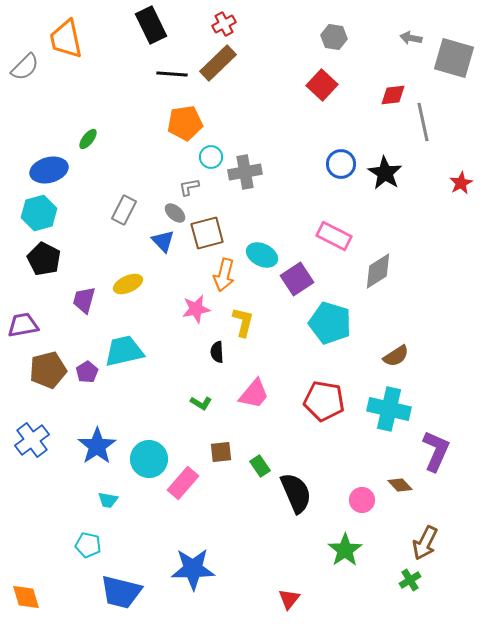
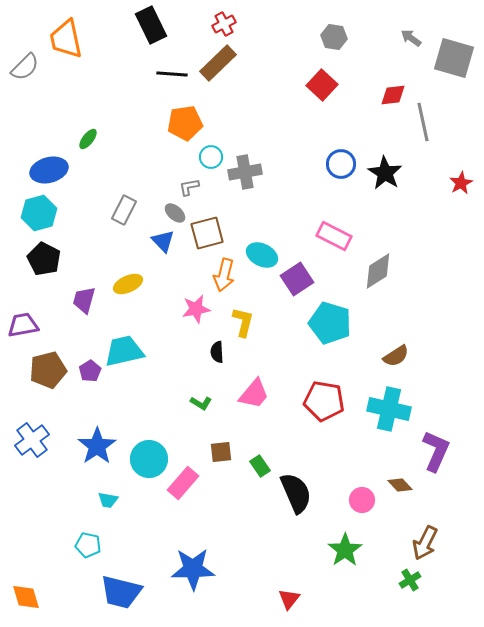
gray arrow at (411, 38): rotated 25 degrees clockwise
purple pentagon at (87, 372): moved 3 px right, 1 px up
